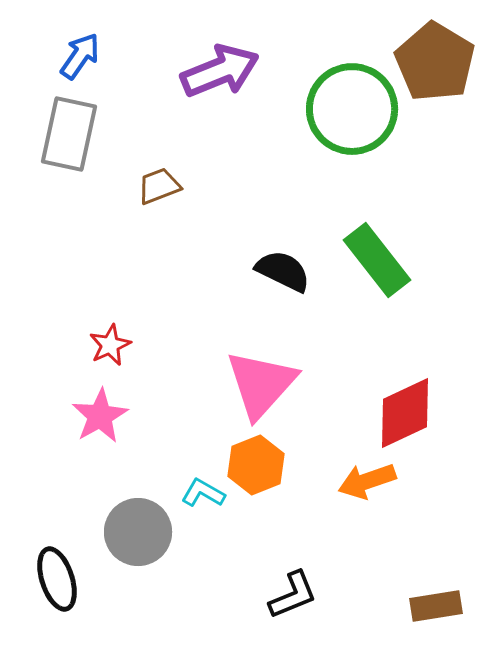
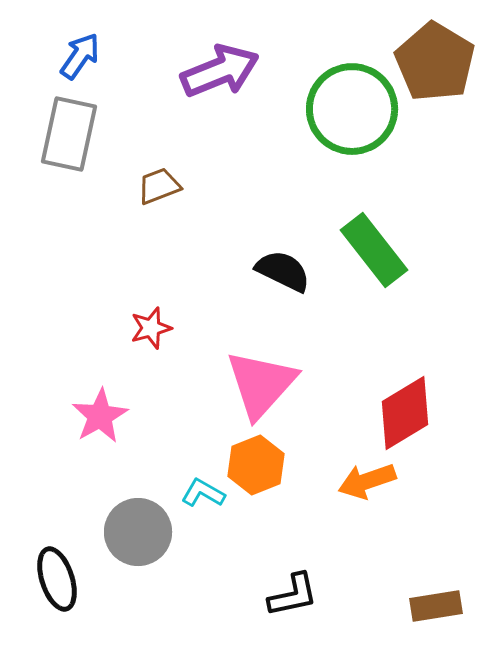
green rectangle: moved 3 px left, 10 px up
red star: moved 41 px right, 17 px up; rotated 9 degrees clockwise
red diamond: rotated 6 degrees counterclockwise
black L-shape: rotated 10 degrees clockwise
